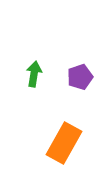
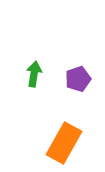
purple pentagon: moved 2 px left, 2 px down
